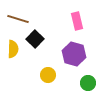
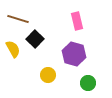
yellow semicircle: rotated 30 degrees counterclockwise
